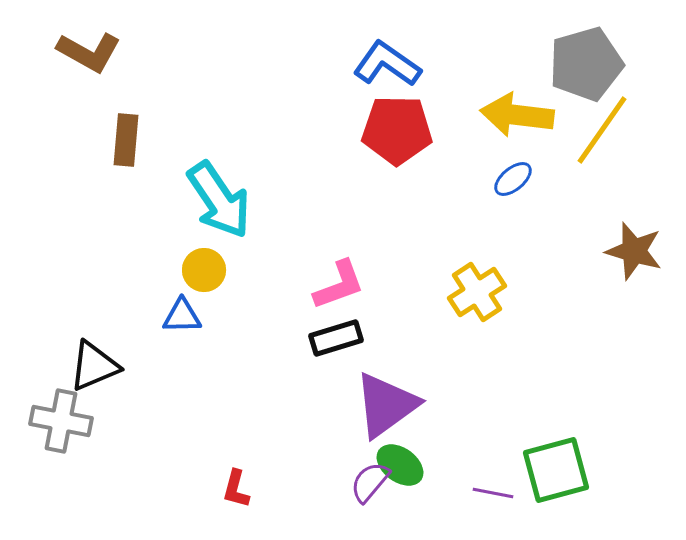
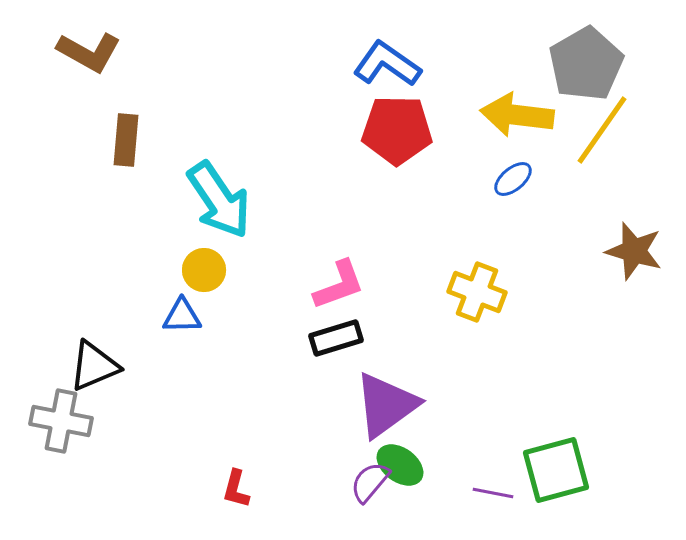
gray pentagon: rotated 14 degrees counterclockwise
yellow cross: rotated 36 degrees counterclockwise
